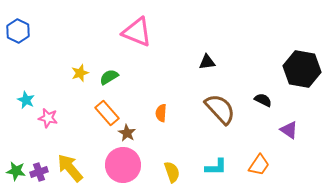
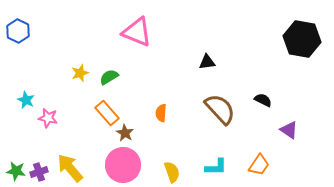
black hexagon: moved 30 px up
brown star: moved 2 px left
